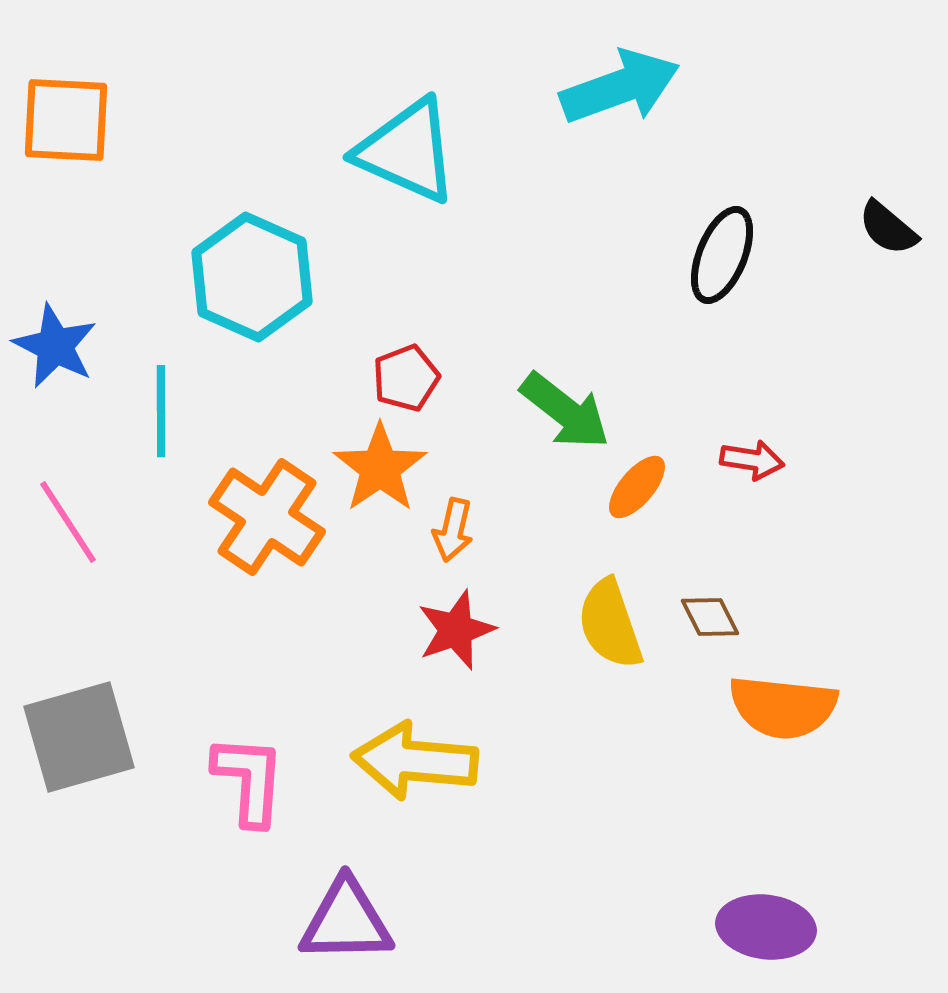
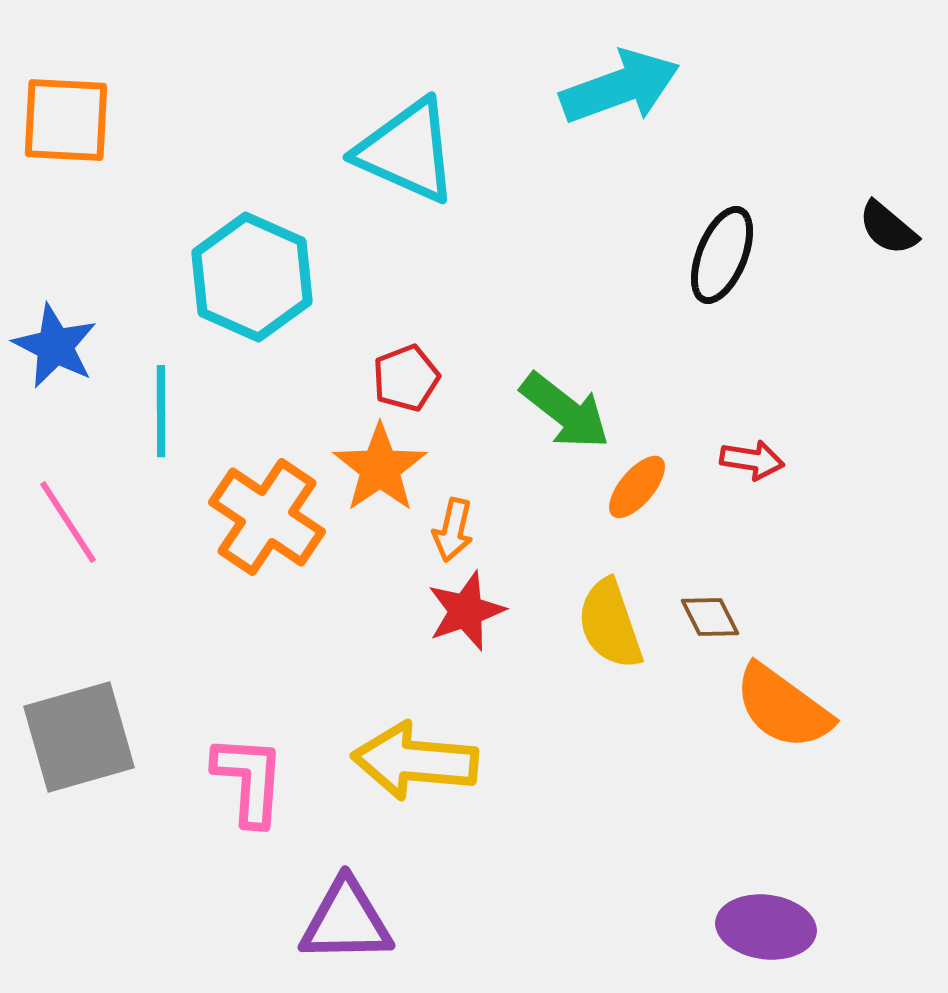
red star: moved 10 px right, 19 px up
orange semicircle: rotated 30 degrees clockwise
